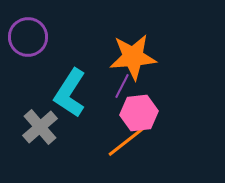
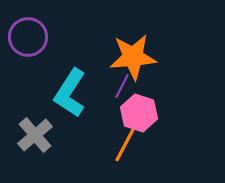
pink hexagon: rotated 24 degrees clockwise
gray cross: moved 5 px left, 8 px down
orange line: rotated 24 degrees counterclockwise
